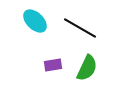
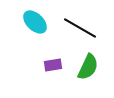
cyan ellipse: moved 1 px down
green semicircle: moved 1 px right, 1 px up
